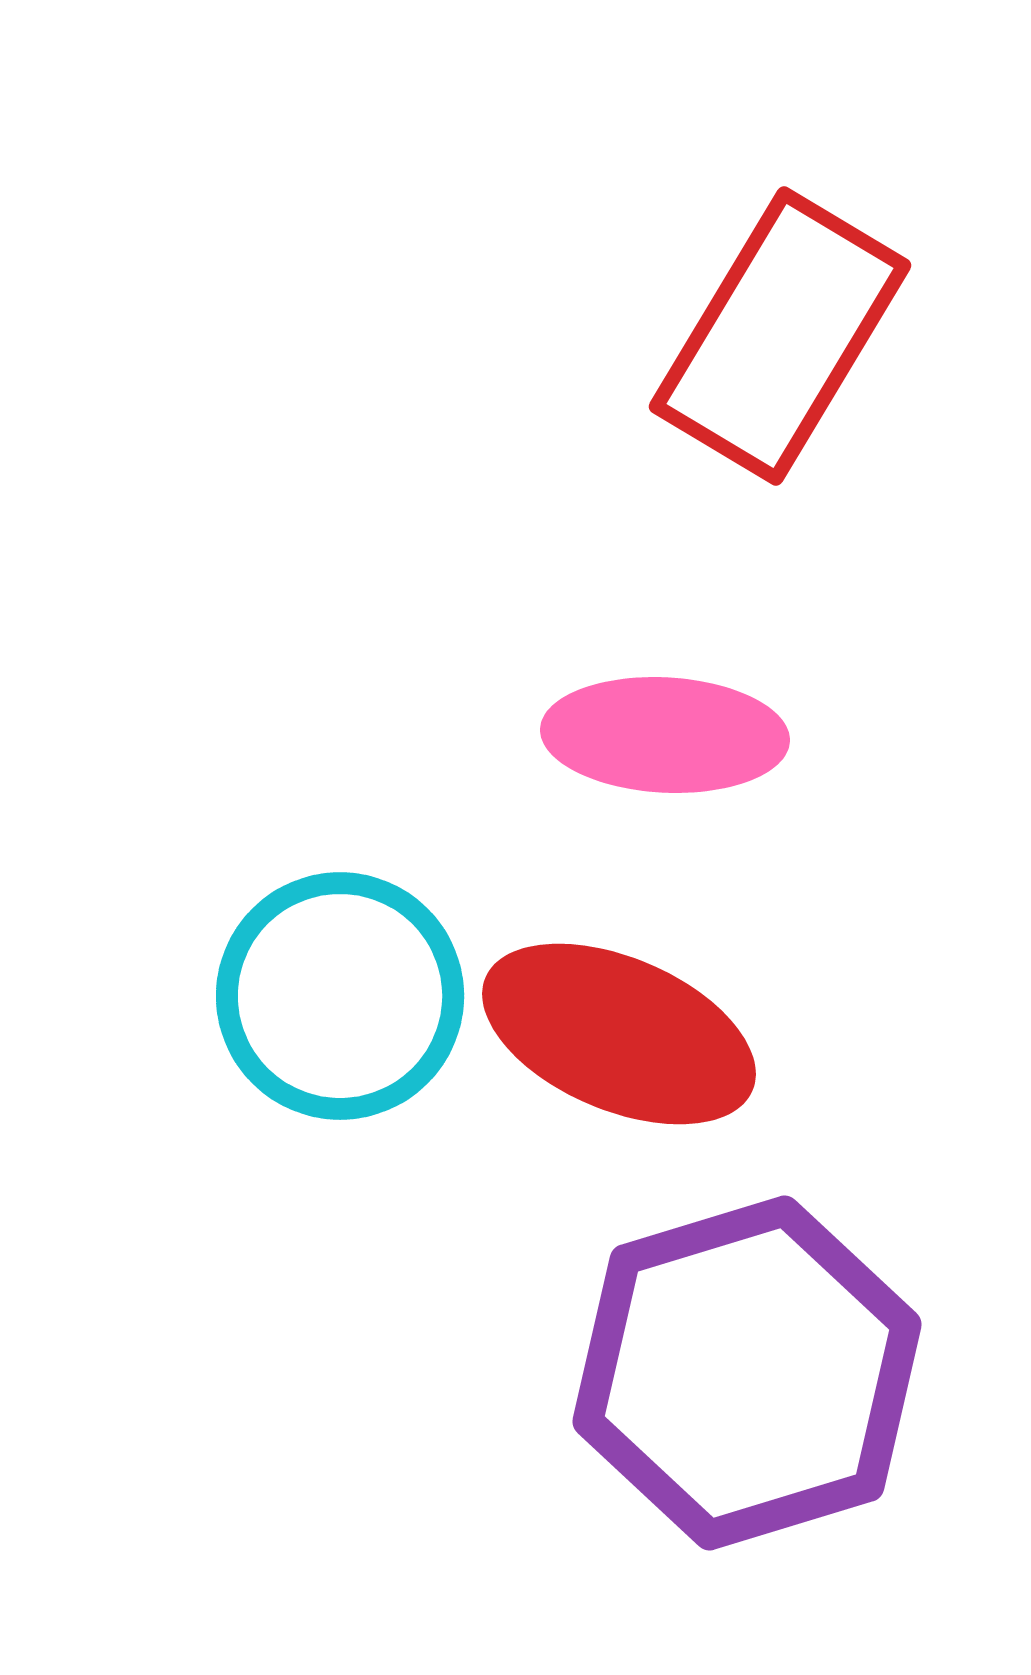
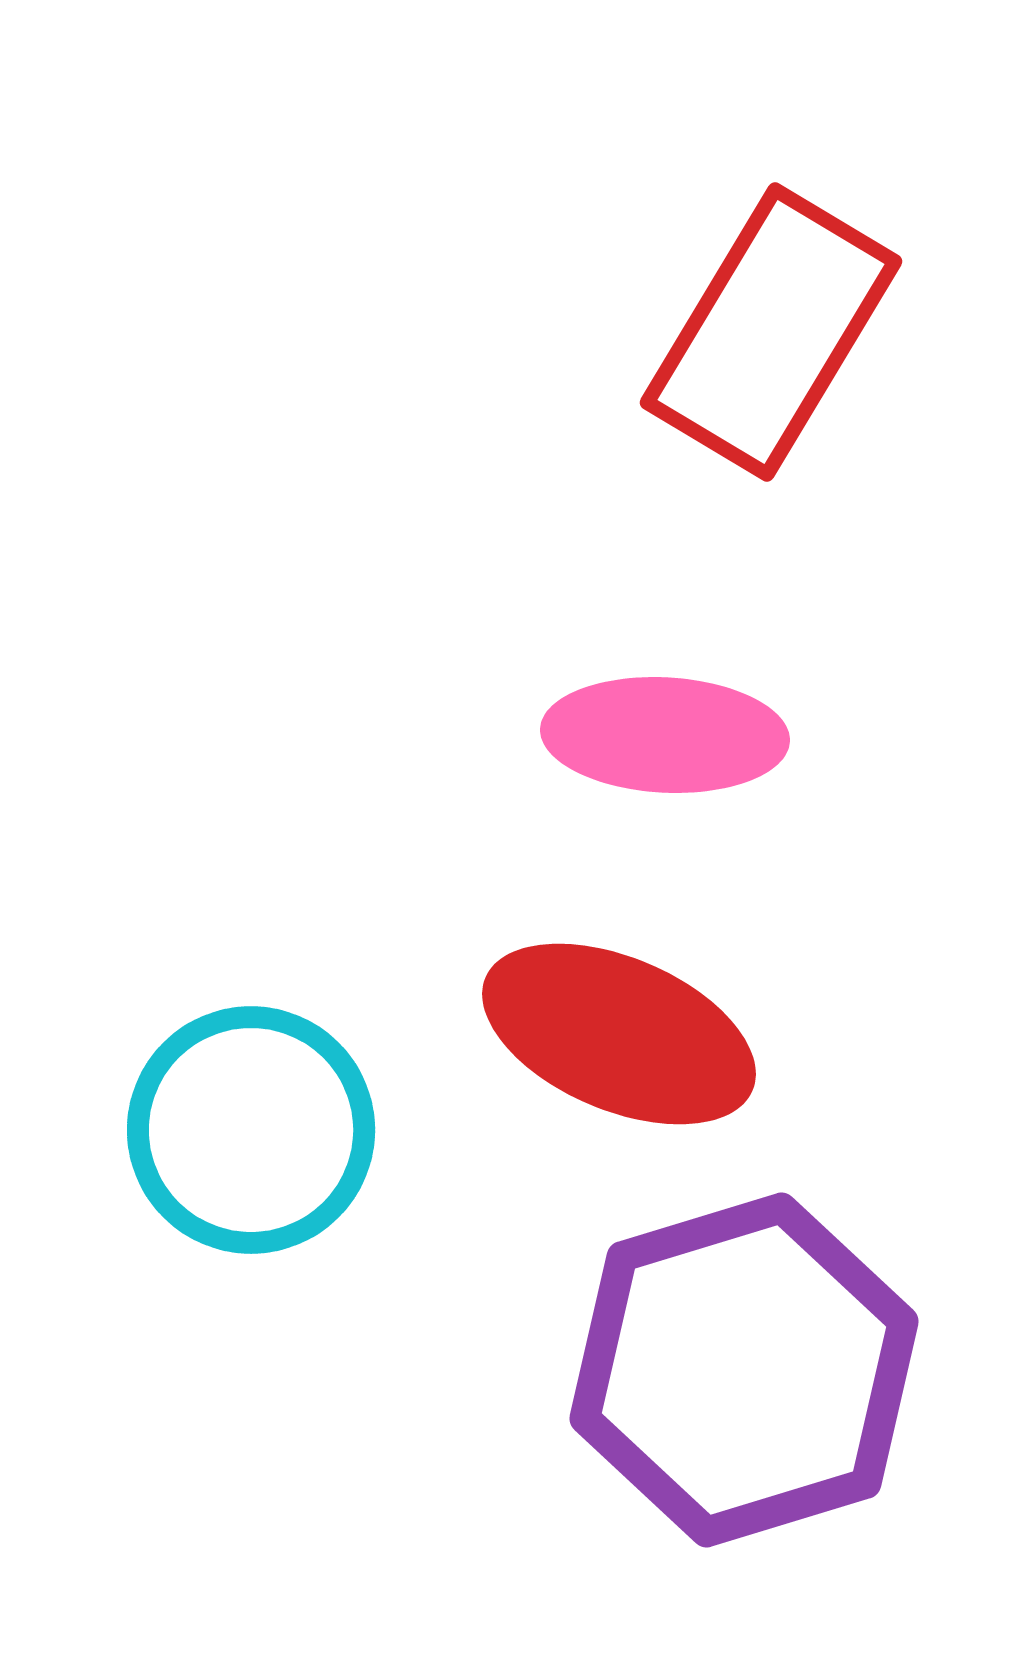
red rectangle: moved 9 px left, 4 px up
cyan circle: moved 89 px left, 134 px down
purple hexagon: moved 3 px left, 3 px up
